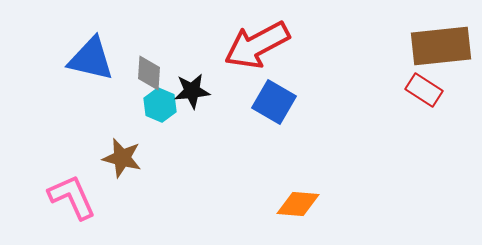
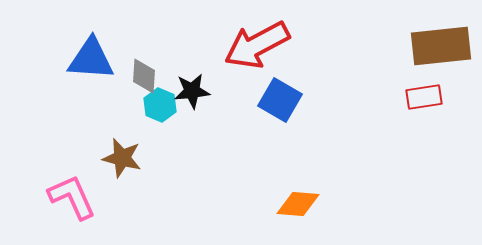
blue triangle: rotated 9 degrees counterclockwise
gray diamond: moved 5 px left, 3 px down
red rectangle: moved 7 px down; rotated 42 degrees counterclockwise
blue square: moved 6 px right, 2 px up
